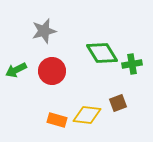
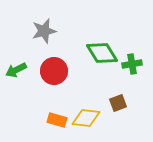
red circle: moved 2 px right
yellow diamond: moved 1 px left, 3 px down
